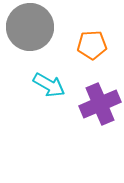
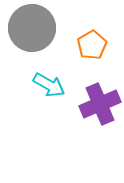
gray circle: moved 2 px right, 1 px down
orange pentagon: rotated 28 degrees counterclockwise
